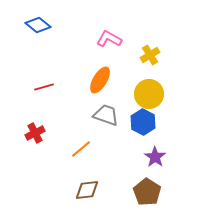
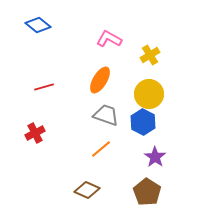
orange line: moved 20 px right
brown diamond: rotated 30 degrees clockwise
